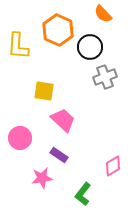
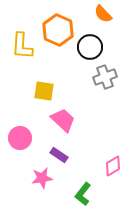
yellow L-shape: moved 4 px right
